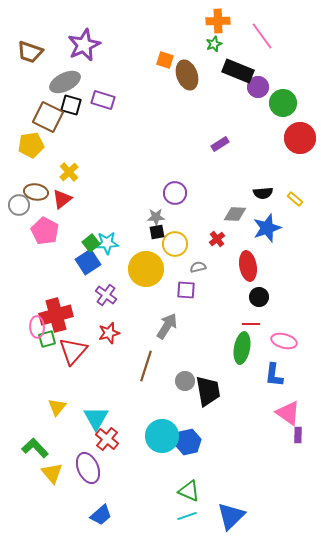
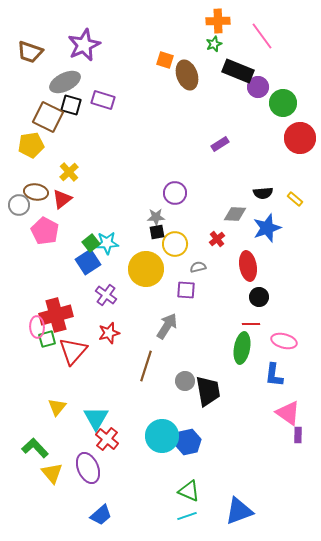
blue triangle at (231, 516): moved 8 px right, 5 px up; rotated 24 degrees clockwise
